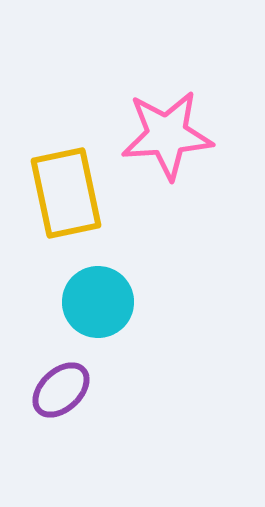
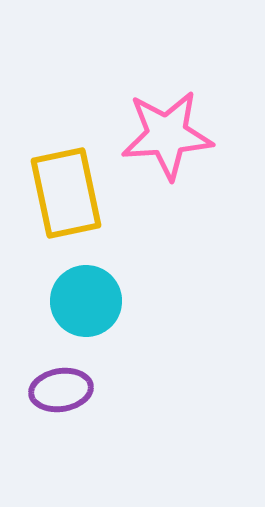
cyan circle: moved 12 px left, 1 px up
purple ellipse: rotated 34 degrees clockwise
